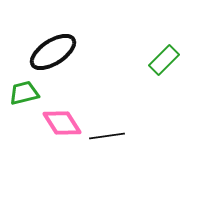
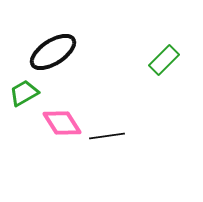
green trapezoid: rotated 16 degrees counterclockwise
